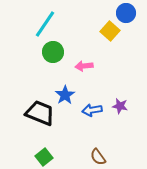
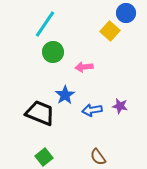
pink arrow: moved 1 px down
